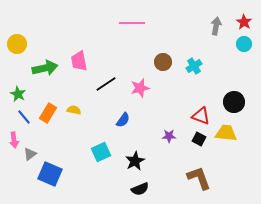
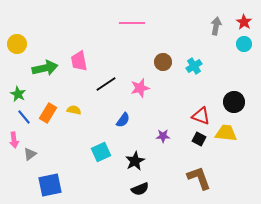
purple star: moved 6 px left
blue square: moved 11 px down; rotated 35 degrees counterclockwise
